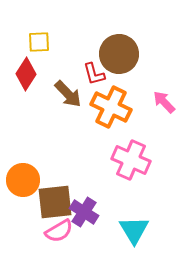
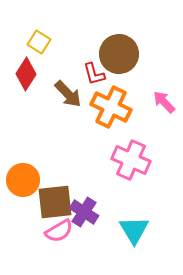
yellow square: rotated 35 degrees clockwise
